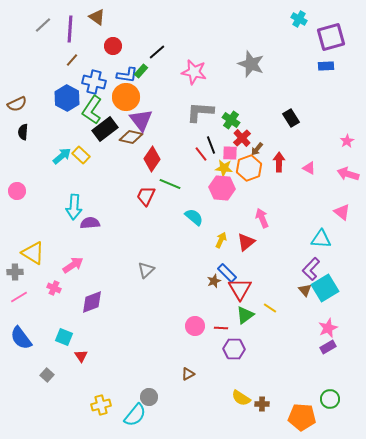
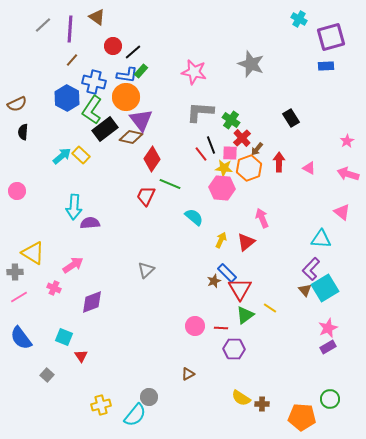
black line at (157, 52): moved 24 px left
